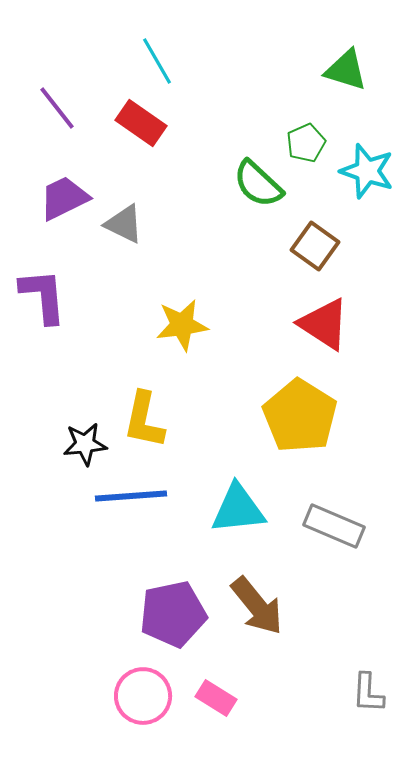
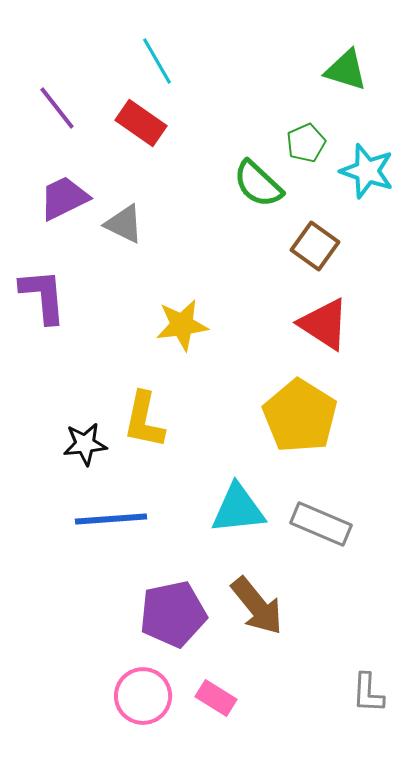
blue line: moved 20 px left, 23 px down
gray rectangle: moved 13 px left, 2 px up
